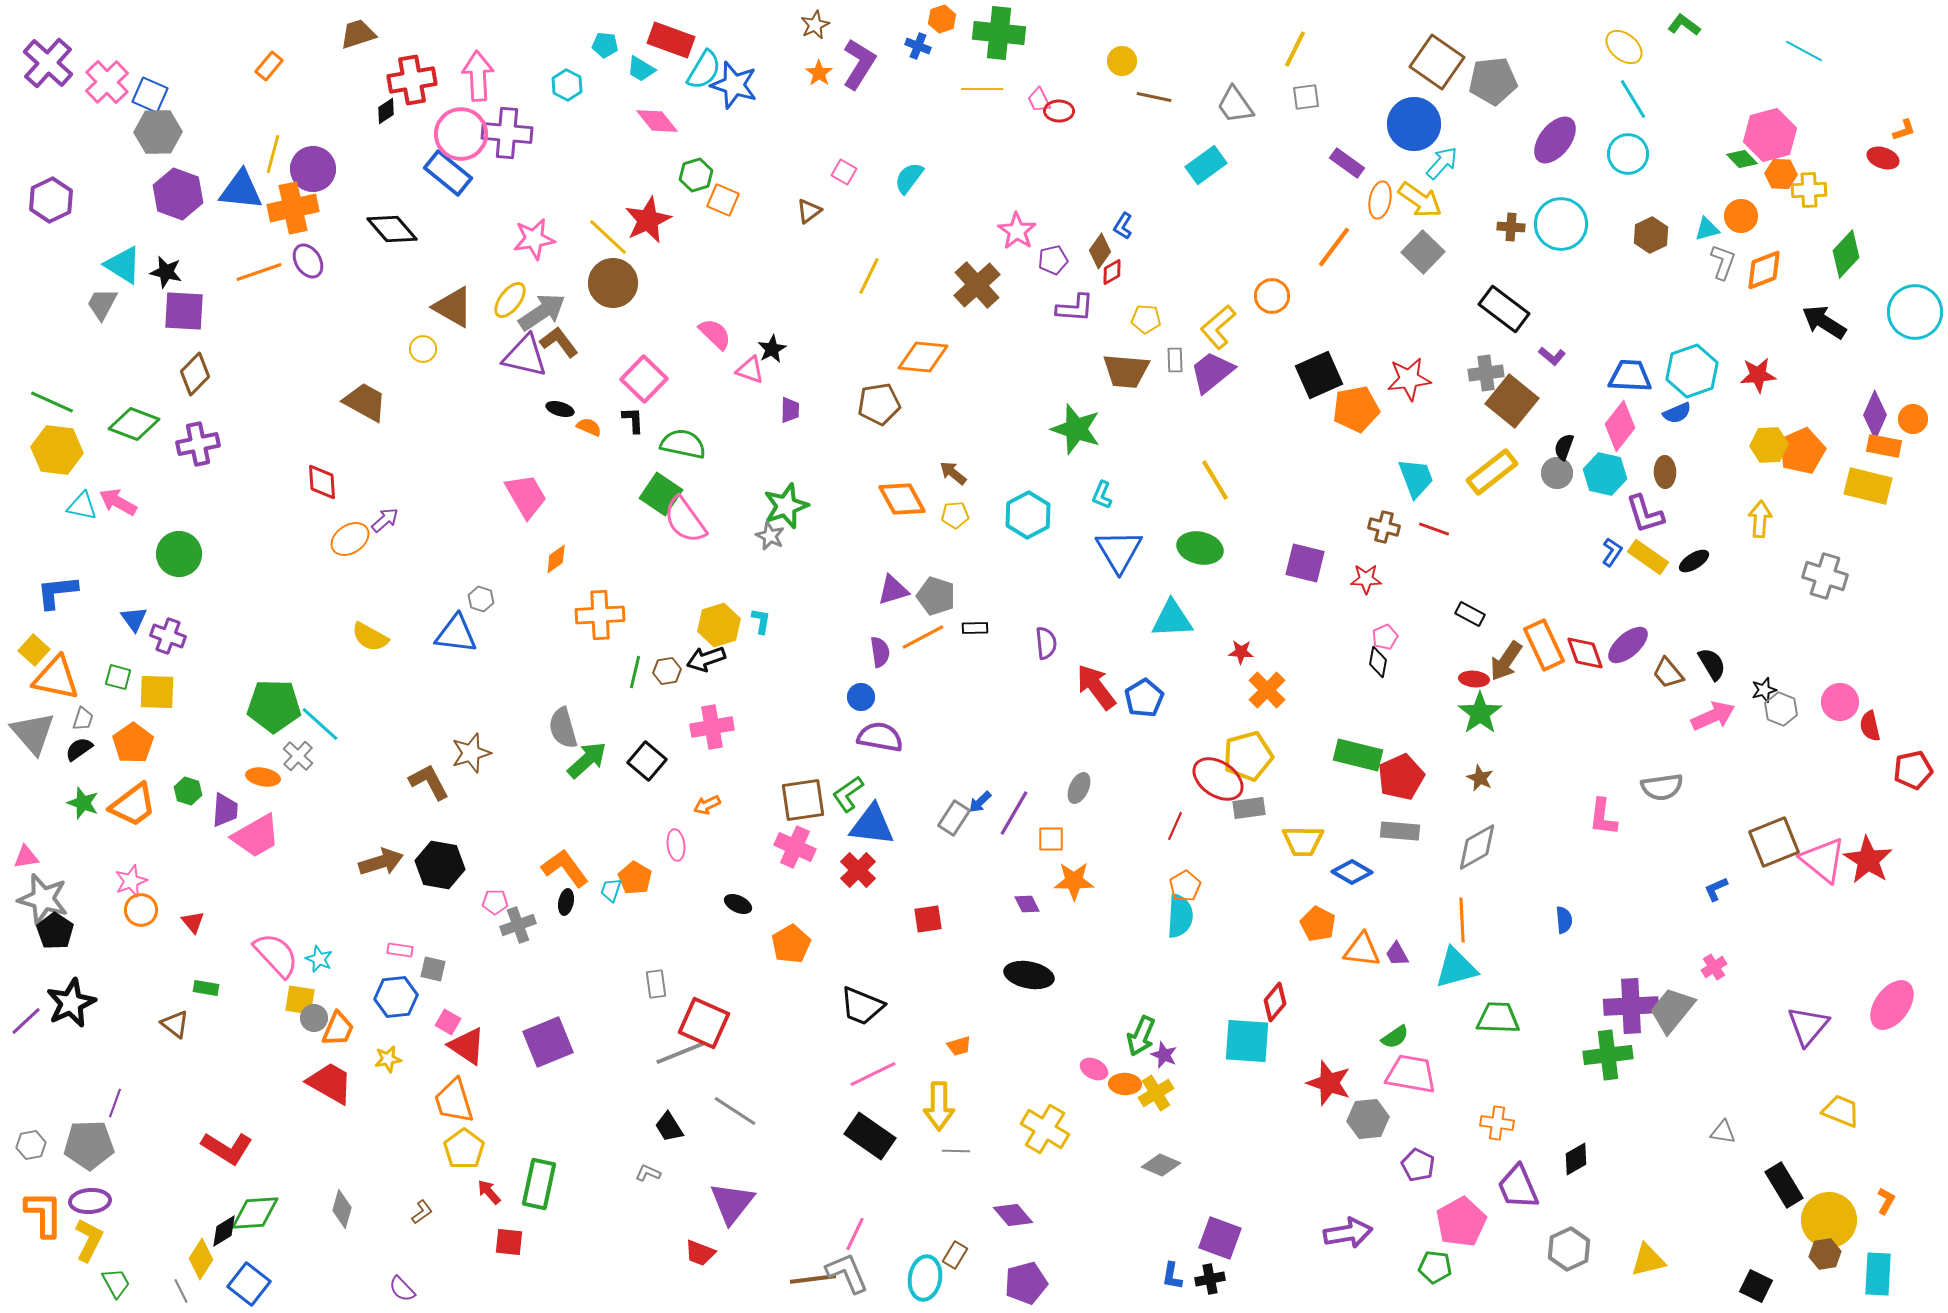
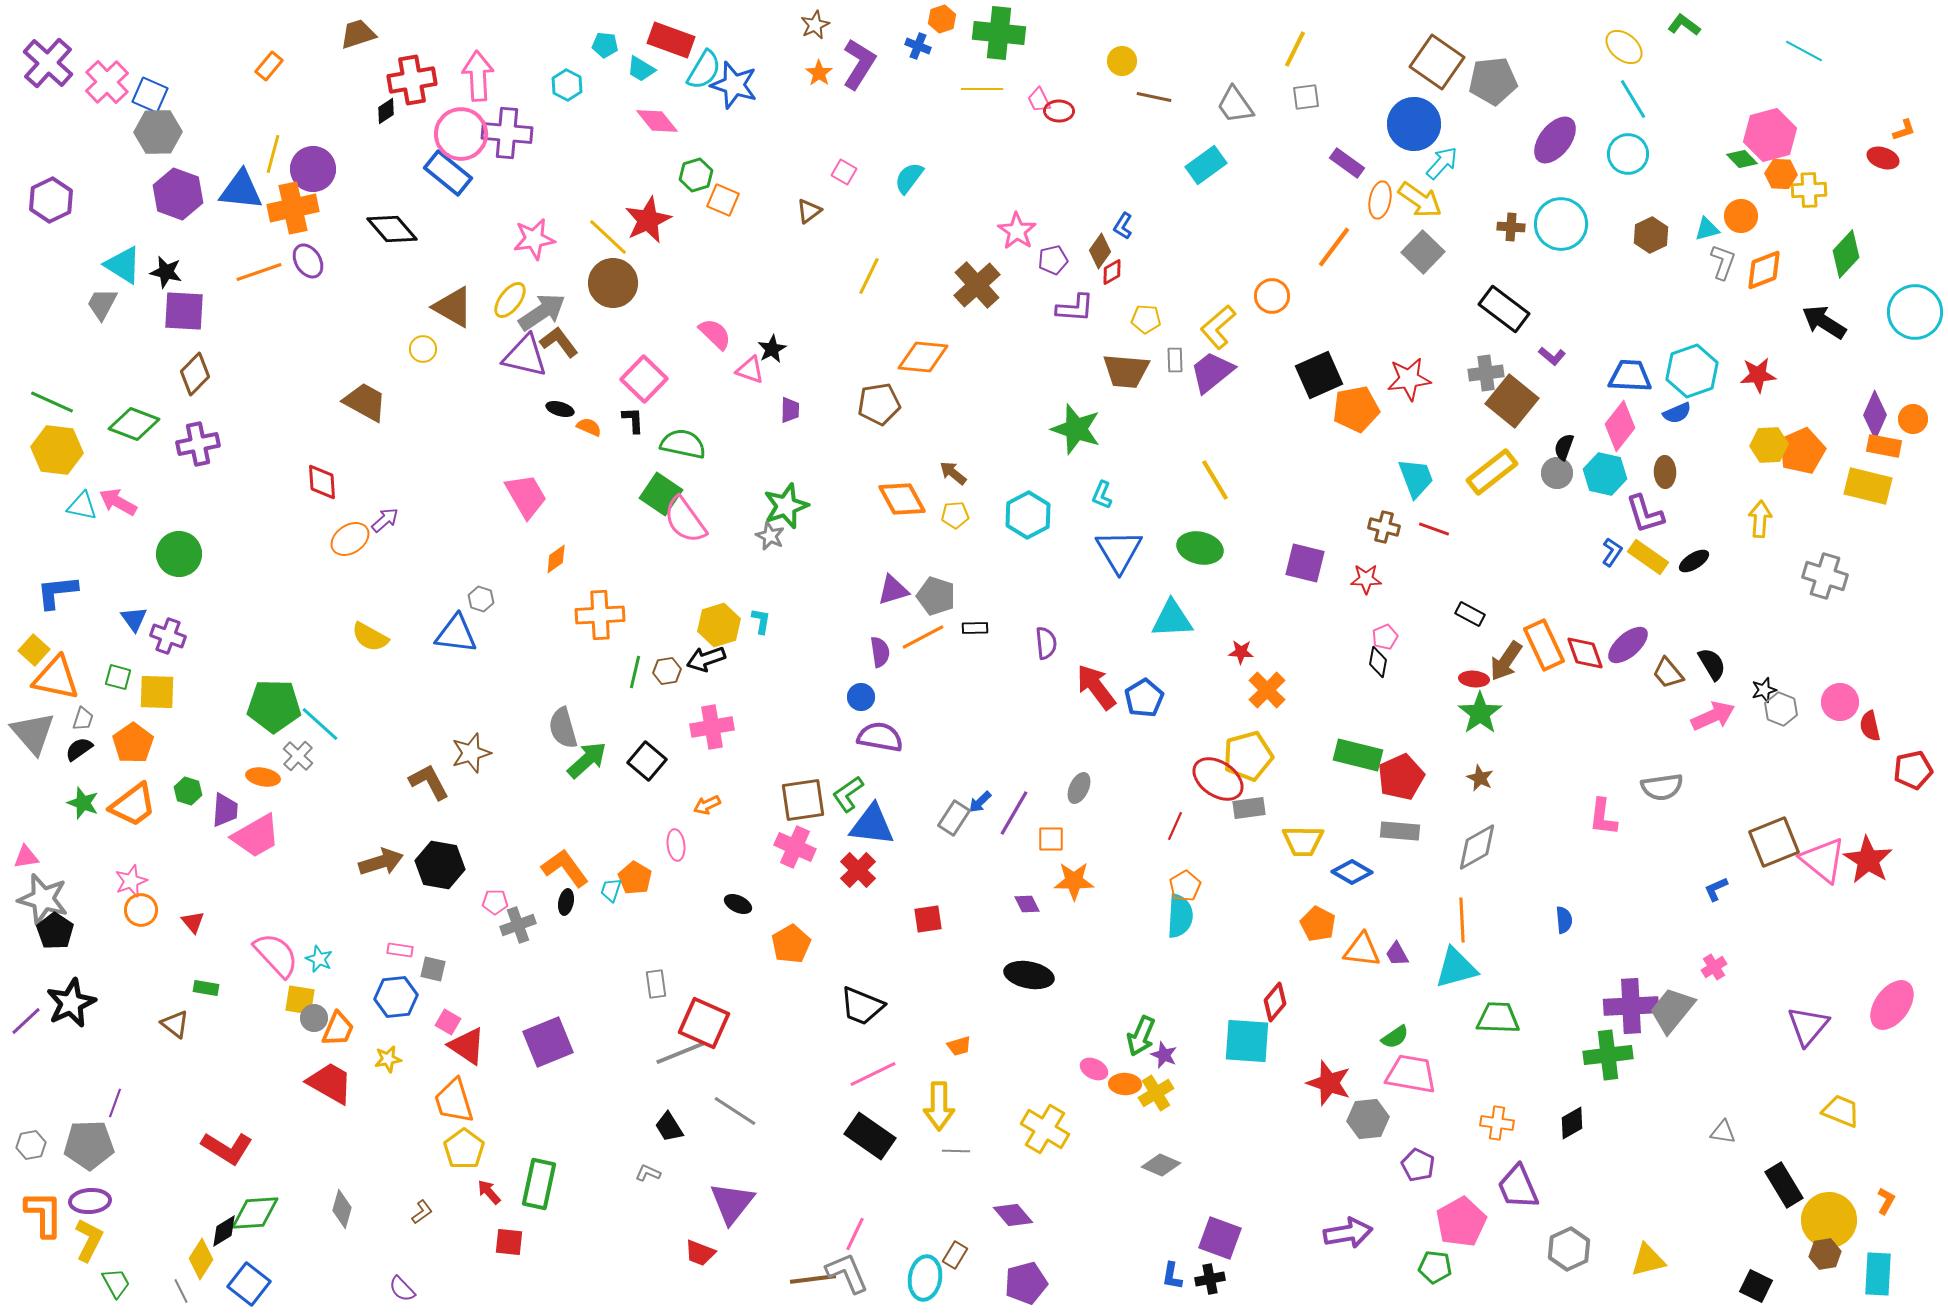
black diamond at (1576, 1159): moved 4 px left, 36 px up
